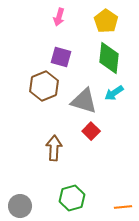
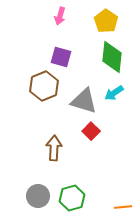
pink arrow: moved 1 px right, 1 px up
green diamond: moved 3 px right, 1 px up
gray circle: moved 18 px right, 10 px up
